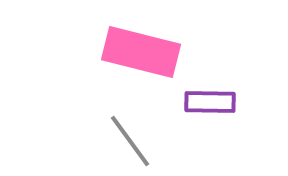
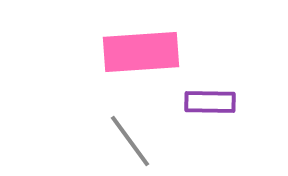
pink rectangle: rotated 18 degrees counterclockwise
